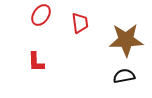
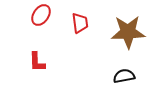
brown star: moved 2 px right, 8 px up
red L-shape: moved 1 px right
